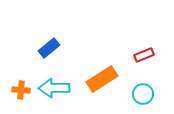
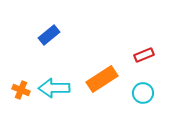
blue rectangle: moved 13 px up
orange cross: rotated 18 degrees clockwise
cyan circle: moved 1 px up
